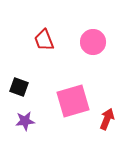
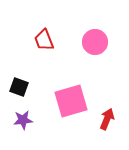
pink circle: moved 2 px right
pink square: moved 2 px left
purple star: moved 2 px left, 1 px up
